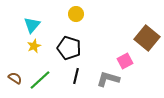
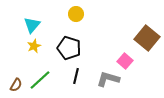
pink square: rotated 21 degrees counterclockwise
brown semicircle: moved 1 px right, 7 px down; rotated 88 degrees clockwise
